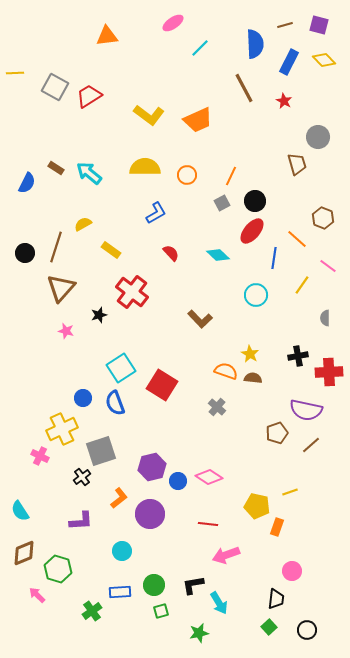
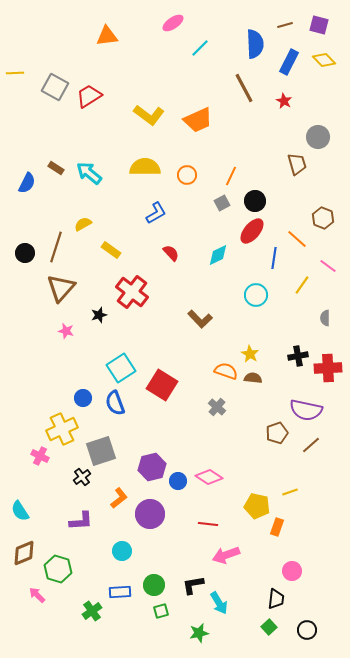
cyan diamond at (218, 255): rotated 70 degrees counterclockwise
red cross at (329, 372): moved 1 px left, 4 px up
